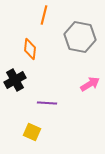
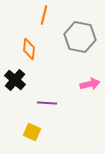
orange diamond: moved 1 px left
black cross: rotated 20 degrees counterclockwise
pink arrow: rotated 18 degrees clockwise
